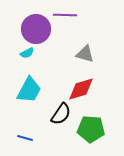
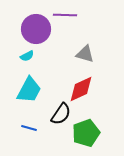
cyan semicircle: moved 3 px down
red diamond: rotated 8 degrees counterclockwise
green pentagon: moved 5 px left, 4 px down; rotated 24 degrees counterclockwise
blue line: moved 4 px right, 10 px up
